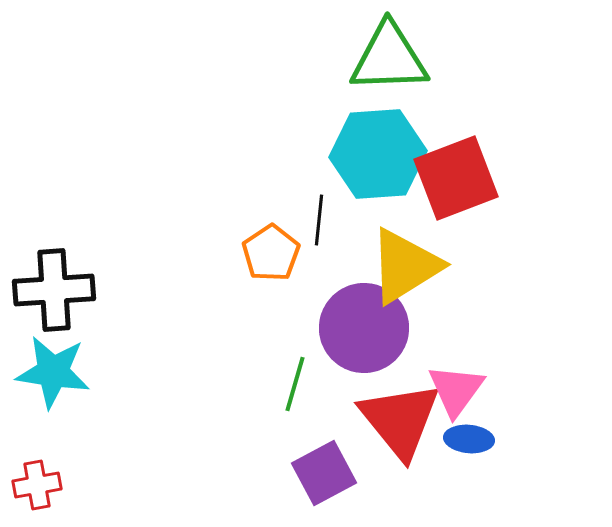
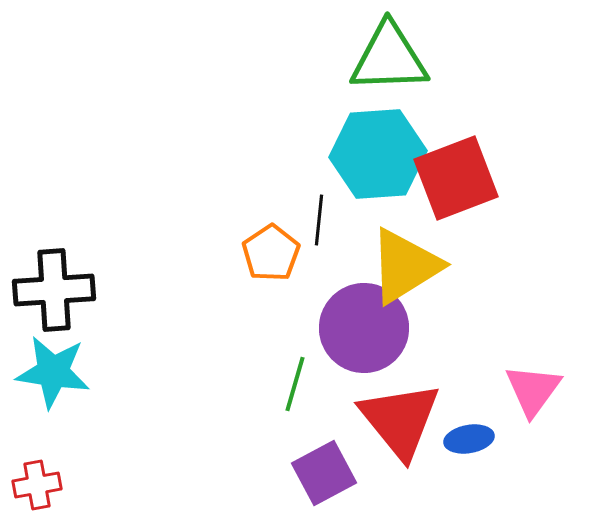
pink triangle: moved 77 px right
blue ellipse: rotated 15 degrees counterclockwise
